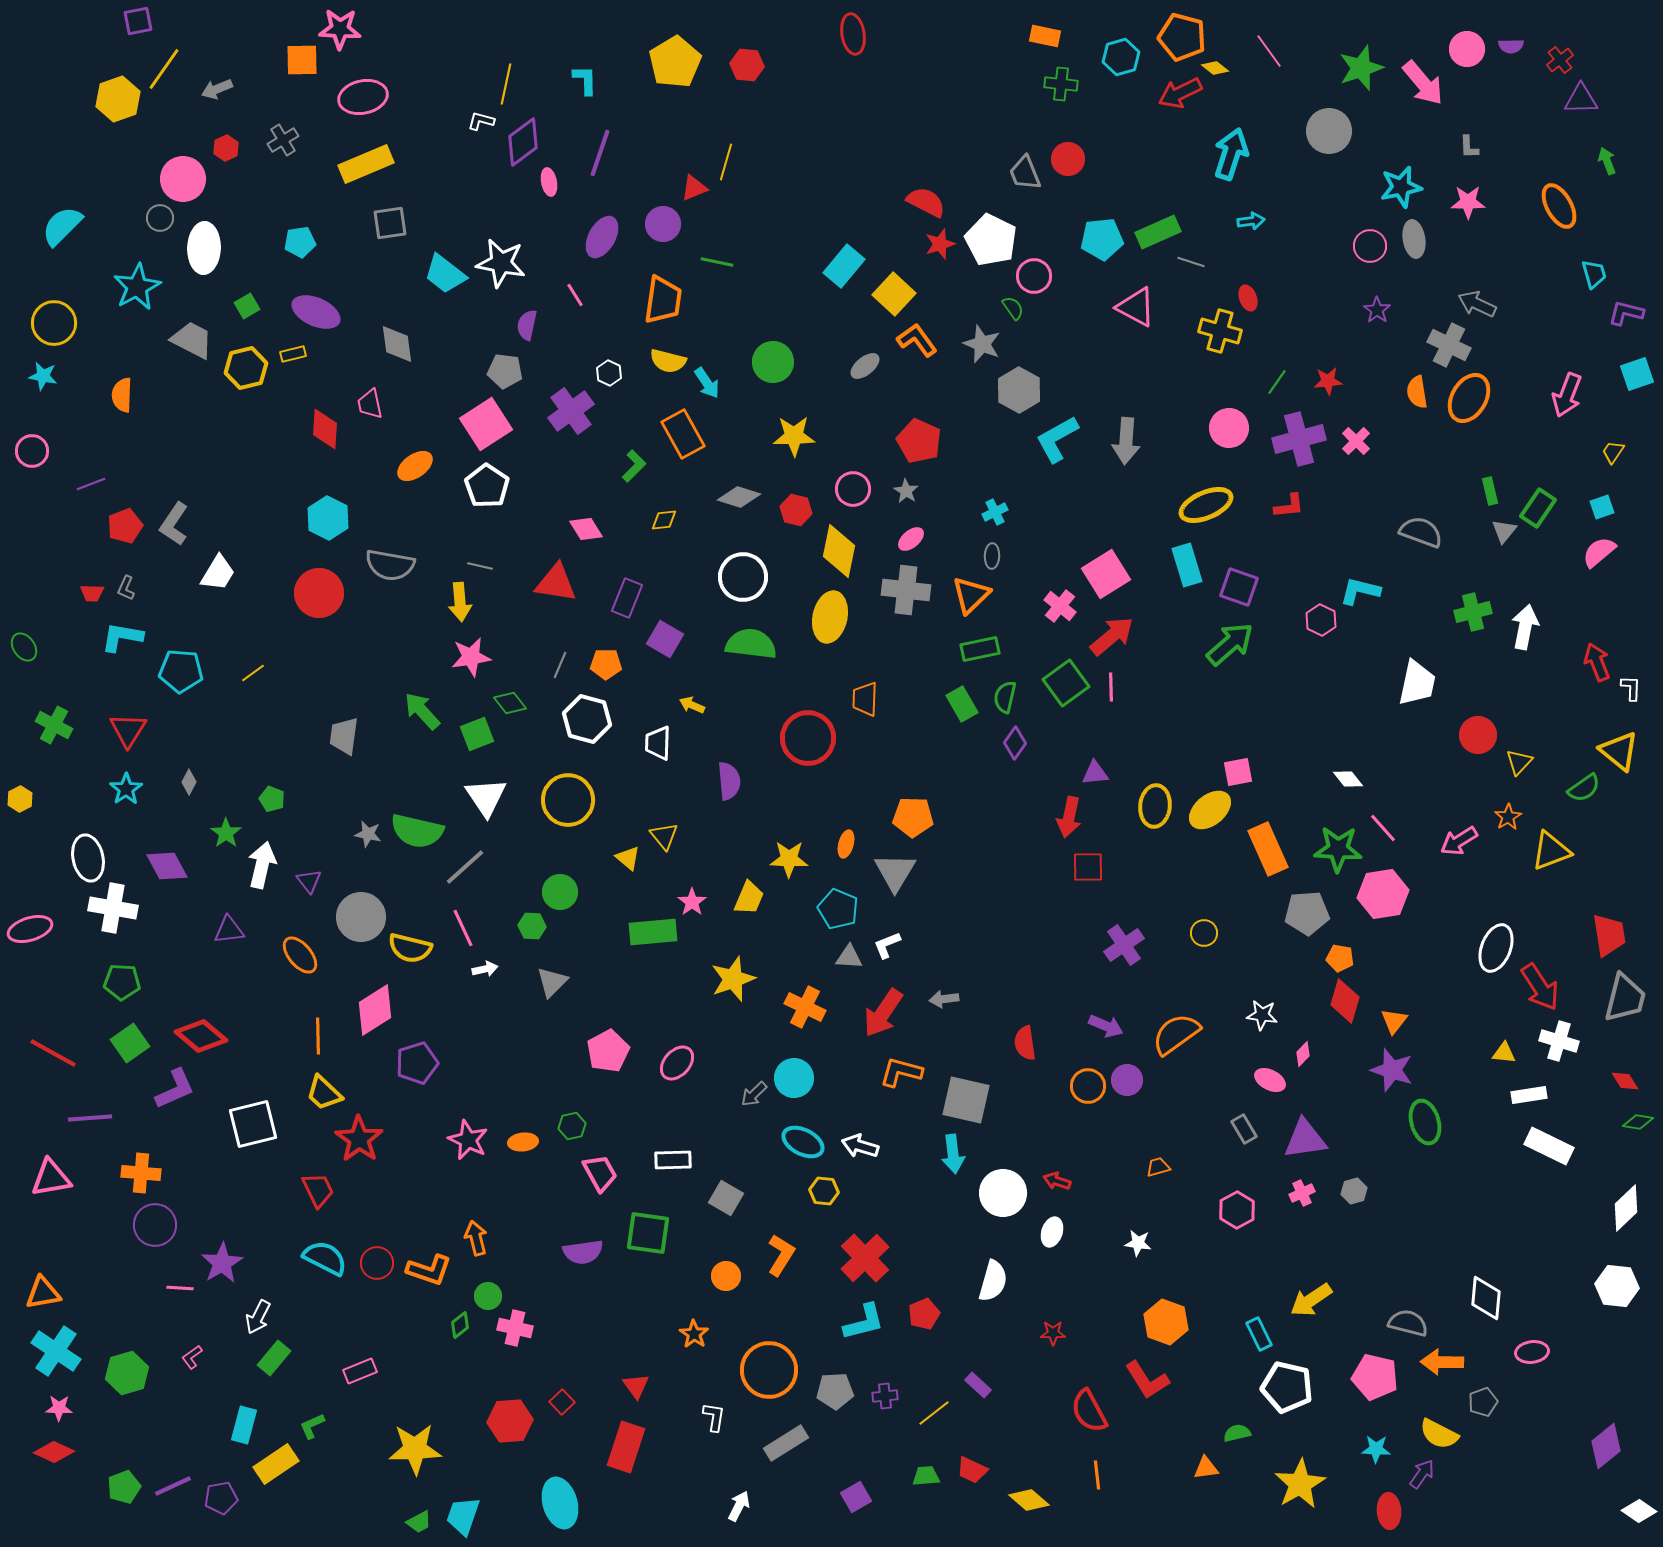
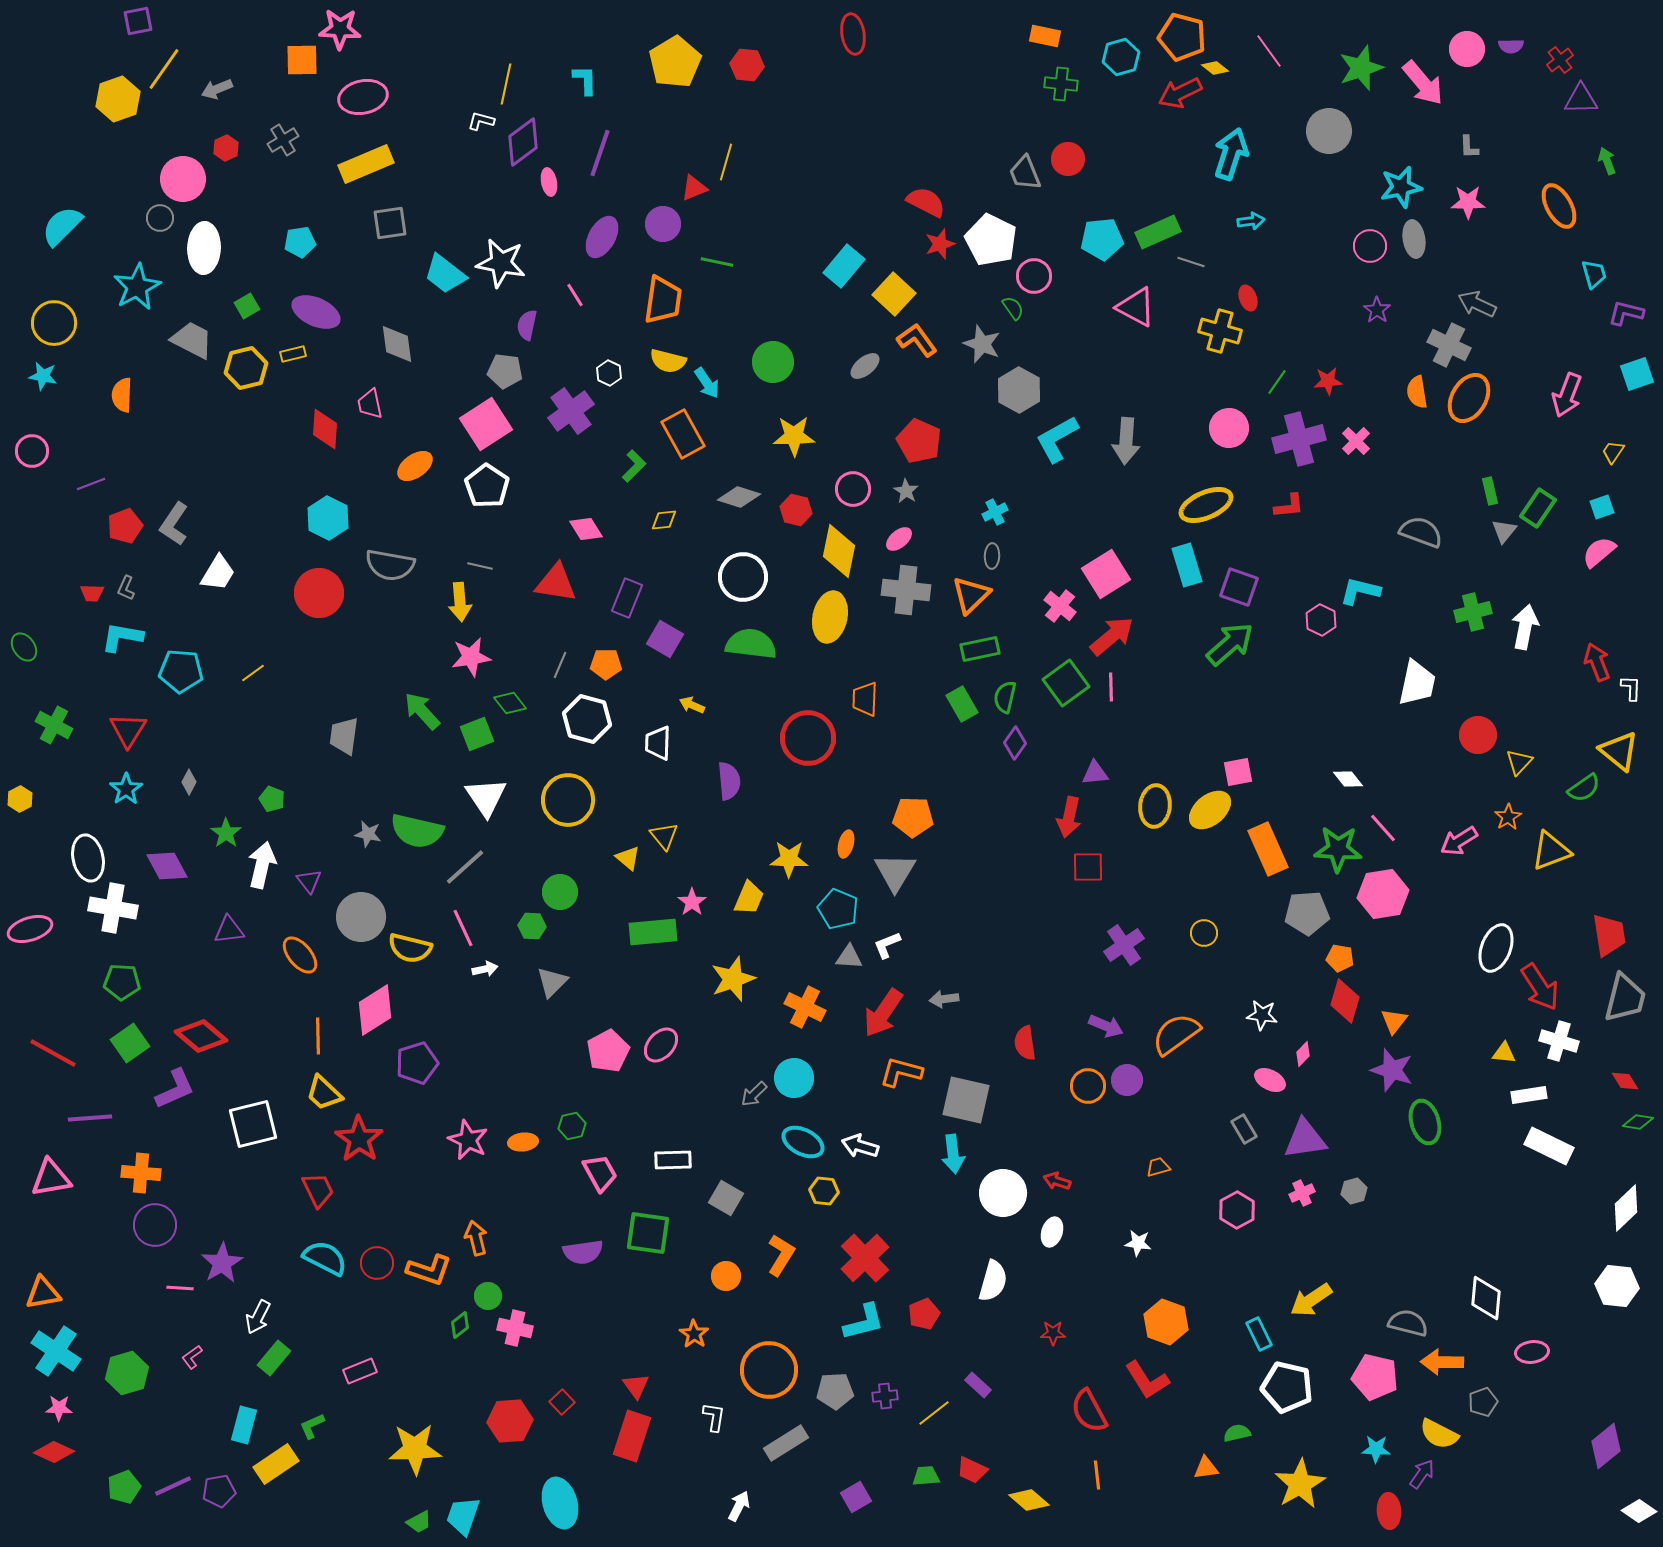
pink ellipse at (911, 539): moved 12 px left
pink ellipse at (677, 1063): moved 16 px left, 18 px up
red rectangle at (626, 1447): moved 6 px right, 11 px up
purple pentagon at (221, 1498): moved 2 px left, 7 px up
